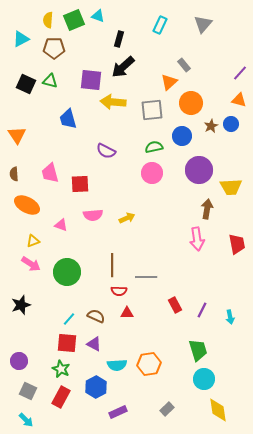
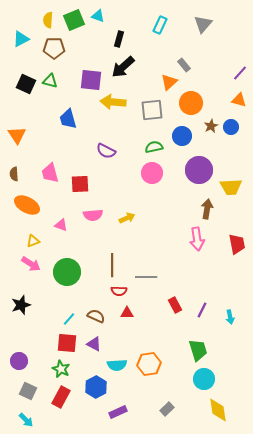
blue circle at (231, 124): moved 3 px down
